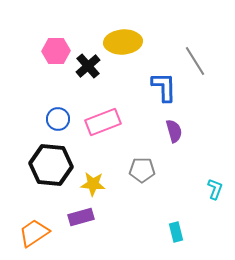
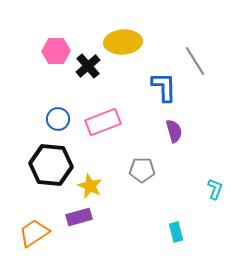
yellow star: moved 3 px left, 2 px down; rotated 20 degrees clockwise
purple rectangle: moved 2 px left
